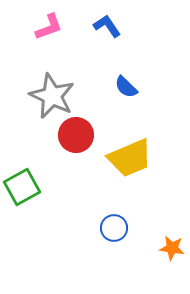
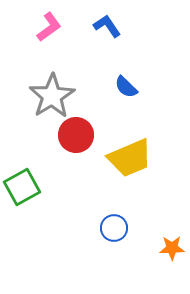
pink L-shape: rotated 16 degrees counterclockwise
gray star: rotated 15 degrees clockwise
orange star: rotated 10 degrees counterclockwise
